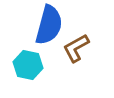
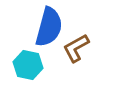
blue semicircle: moved 2 px down
